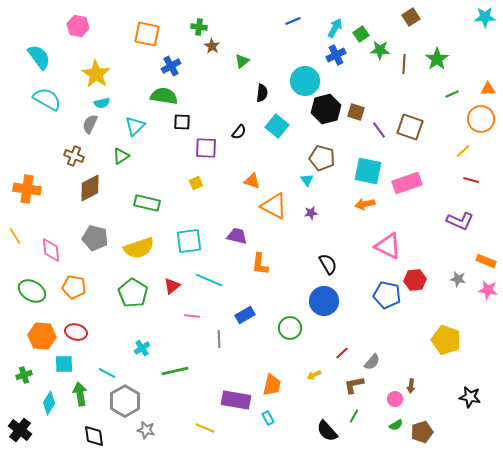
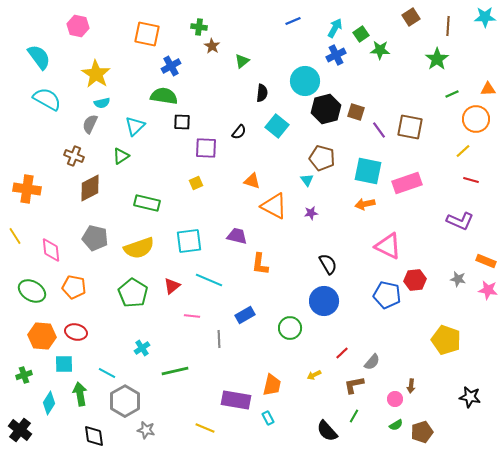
brown line at (404, 64): moved 44 px right, 38 px up
orange circle at (481, 119): moved 5 px left
brown square at (410, 127): rotated 8 degrees counterclockwise
